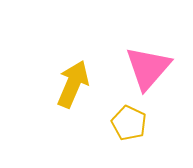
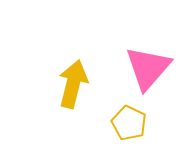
yellow arrow: rotated 9 degrees counterclockwise
